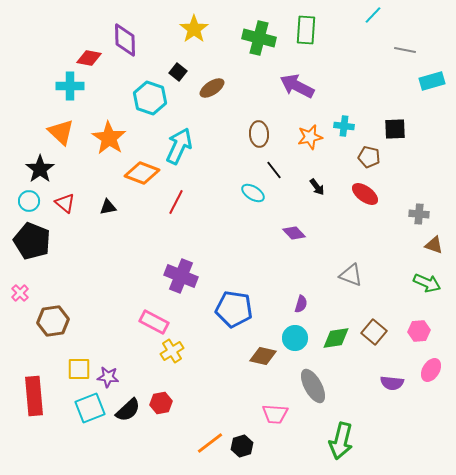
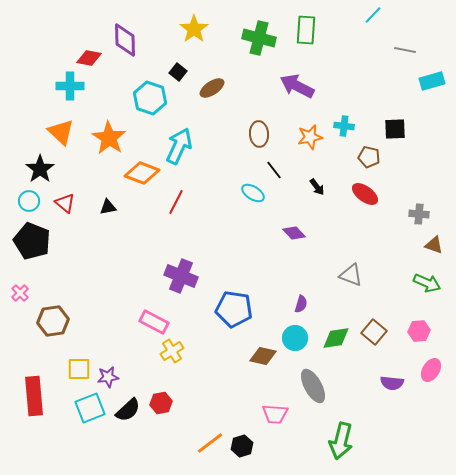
purple star at (108, 377): rotated 15 degrees counterclockwise
